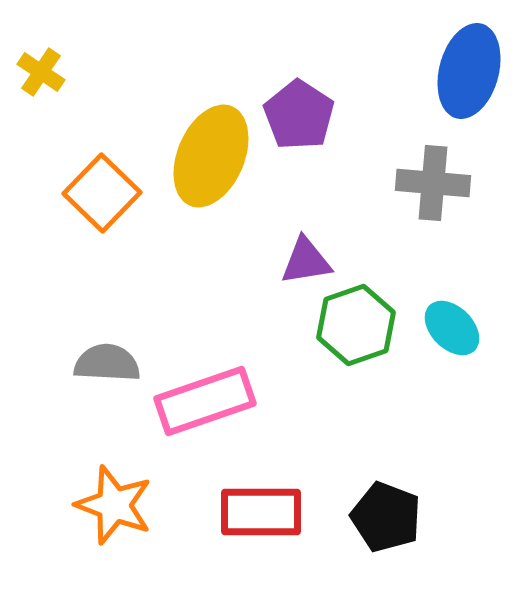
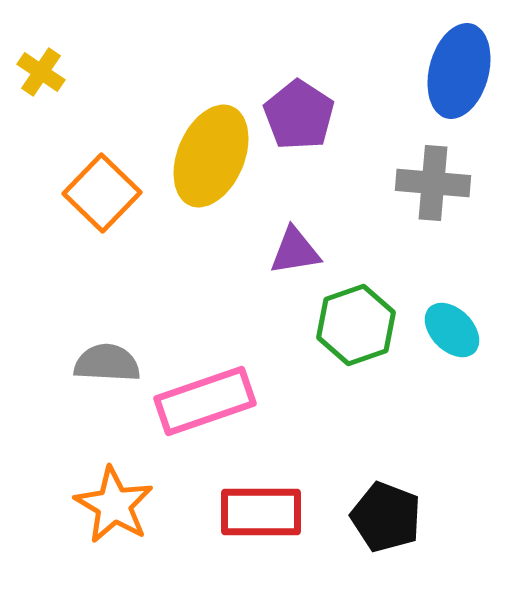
blue ellipse: moved 10 px left
purple triangle: moved 11 px left, 10 px up
cyan ellipse: moved 2 px down
orange star: rotated 10 degrees clockwise
